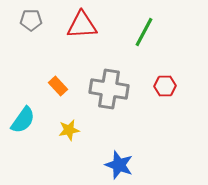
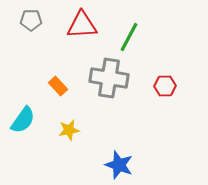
green line: moved 15 px left, 5 px down
gray cross: moved 11 px up
